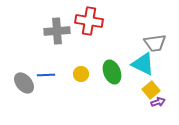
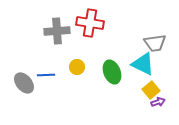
red cross: moved 1 px right, 2 px down
yellow circle: moved 4 px left, 7 px up
